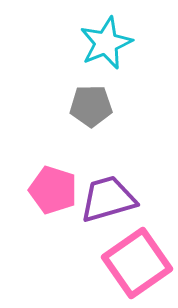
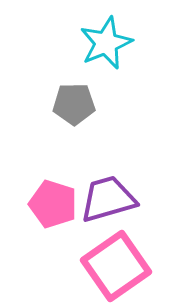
gray pentagon: moved 17 px left, 2 px up
pink pentagon: moved 14 px down
pink square: moved 21 px left, 3 px down
